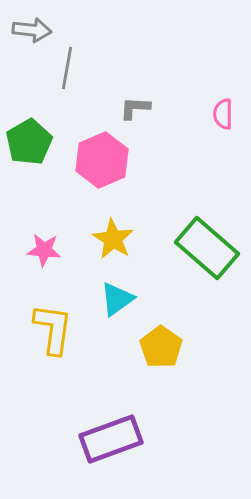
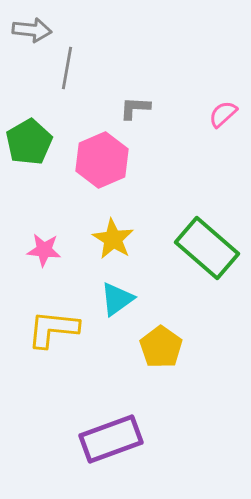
pink semicircle: rotated 48 degrees clockwise
yellow L-shape: rotated 92 degrees counterclockwise
